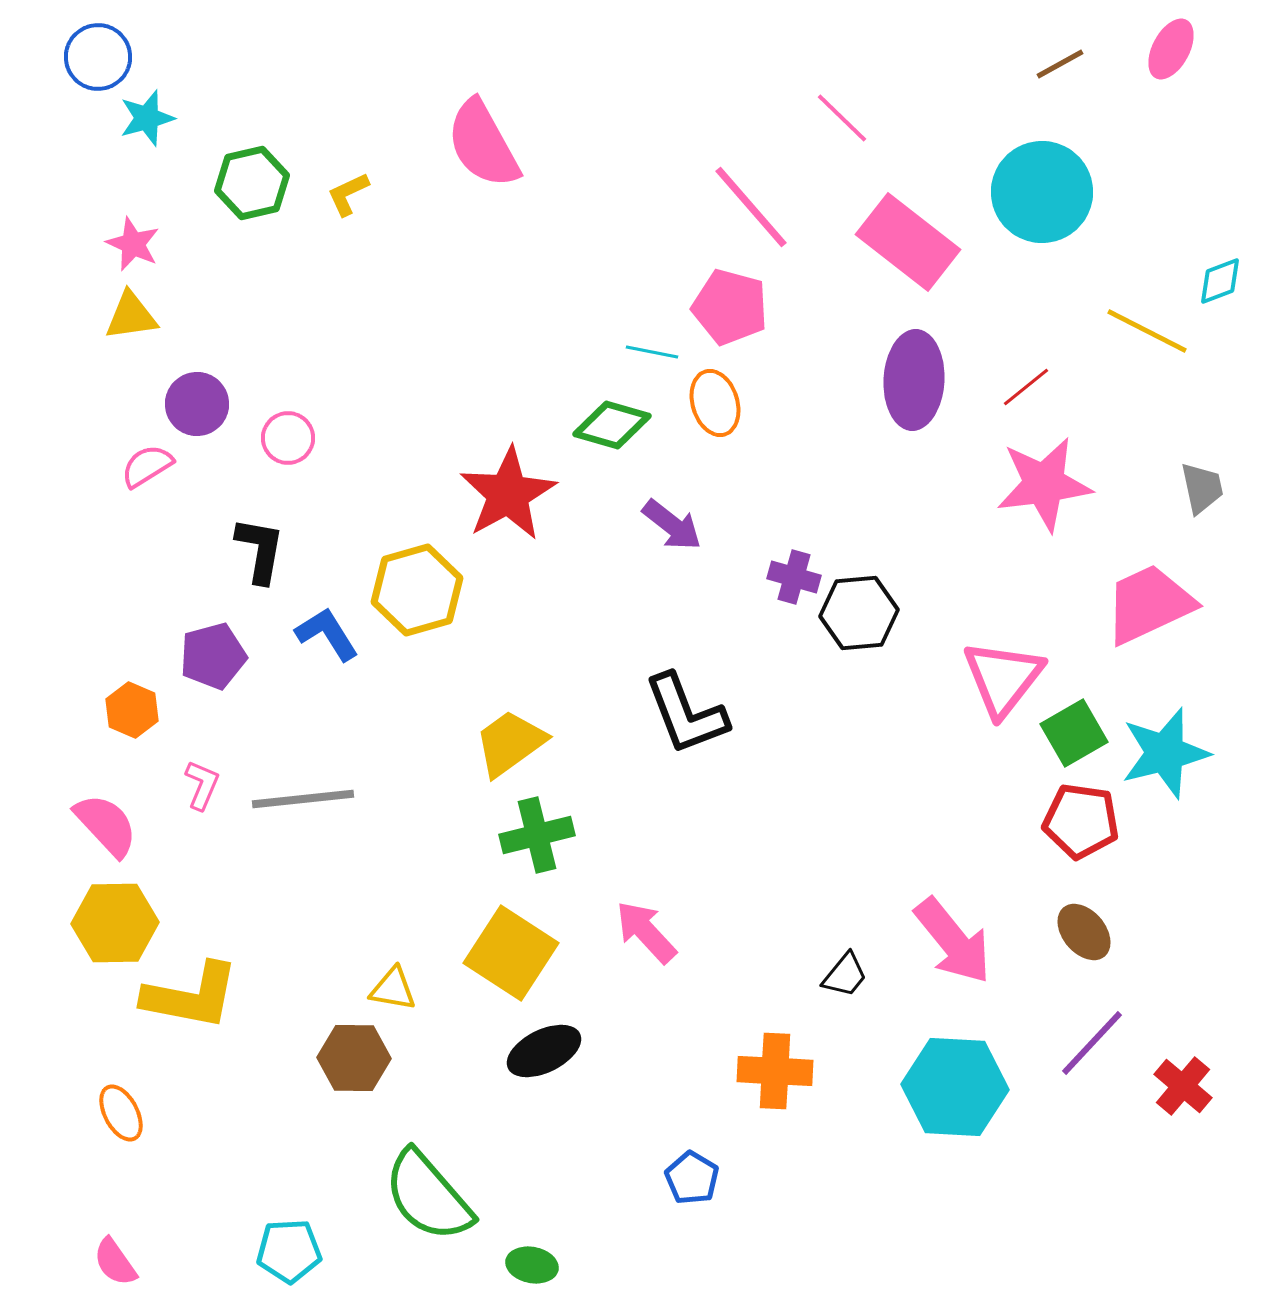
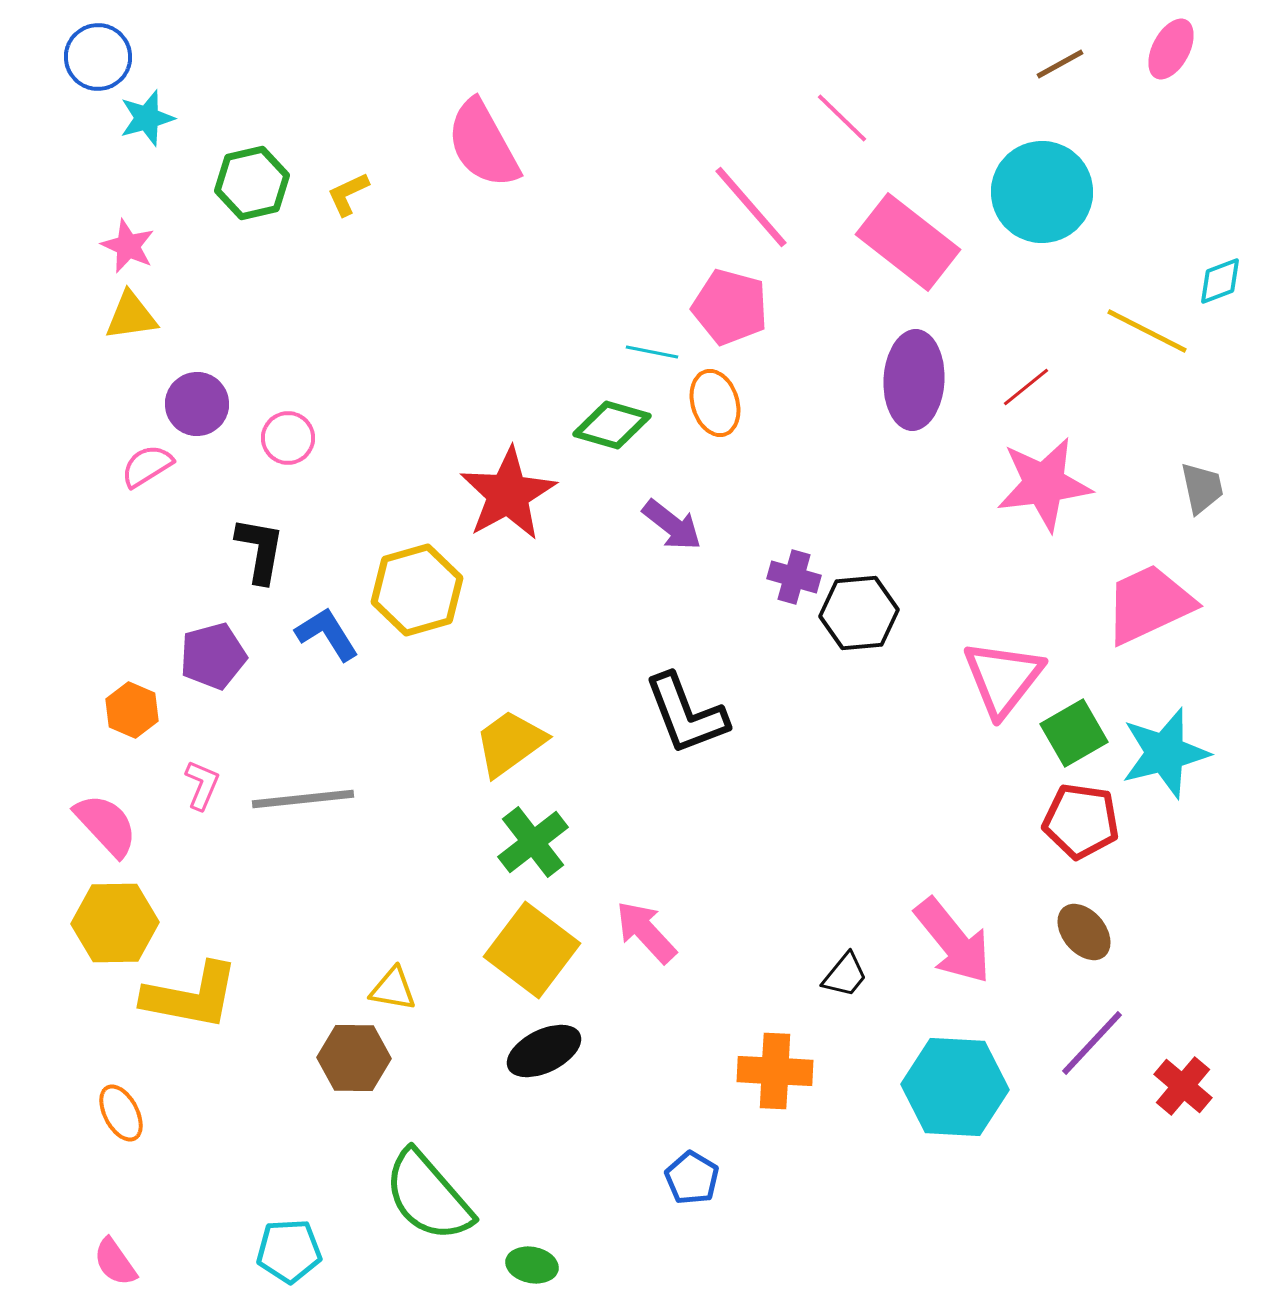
pink star at (133, 244): moved 5 px left, 2 px down
green cross at (537, 835): moved 4 px left, 7 px down; rotated 24 degrees counterclockwise
yellow square at (511, 953): moved 21 px right, 3 px up; rotated 4 degrees clockwise
